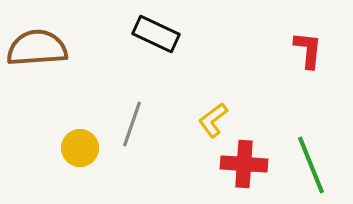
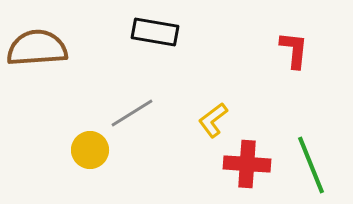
black rectangle: moved 1 px left, 2 px up; rotated 15 degrees counterclockwise
red L-shape: moved 14 px left
gray line: moved 11 px up; rotated 39 degrees clockwise
yellow circle: moved 10 px right, 2 px down
red cross: moved 3 px right
